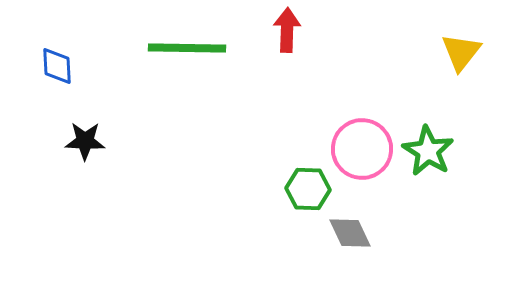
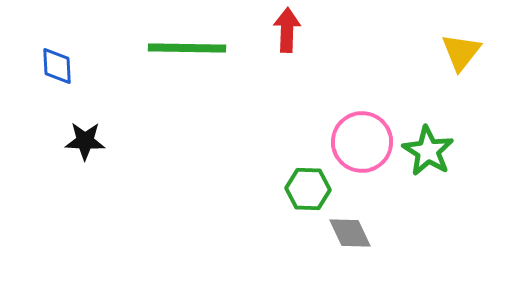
pink circle: moved 7 px up
